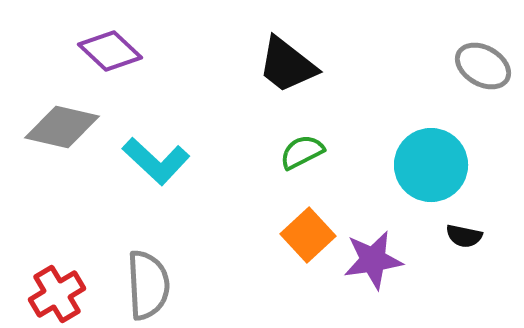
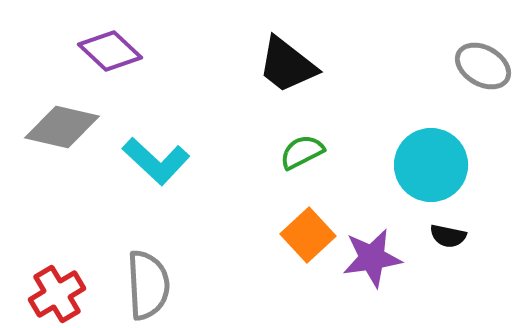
black semicircle: moved 16 px left
purple star: moved 1 px left, 2 px up
